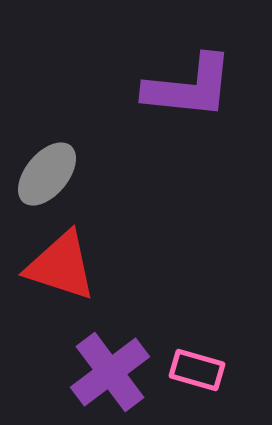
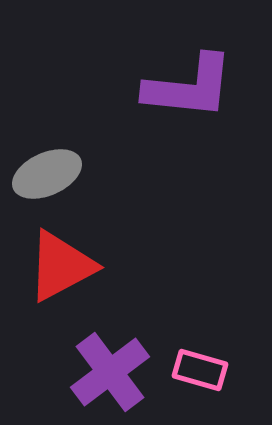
gray ellipse: rotated 26 degrees clockwise
red triangle: rotated 46 degrees counterclockwise
pink rectangle: moved 3 px right
